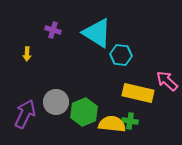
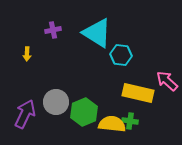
purple cross: rotated 28 degrees counterclockwise
